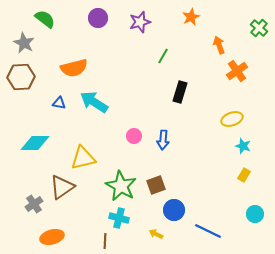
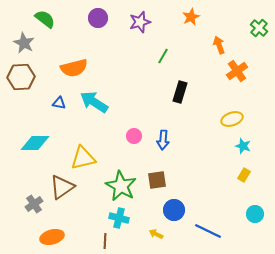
brown square: moved 1 px right, 5 px up; rotated 12 degrees clockwise
